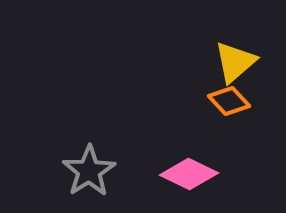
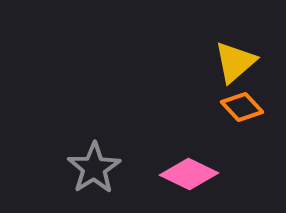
orange diamond: moved 13 px right, 6 px down
gray star: moved 5 px right, 3 px up
